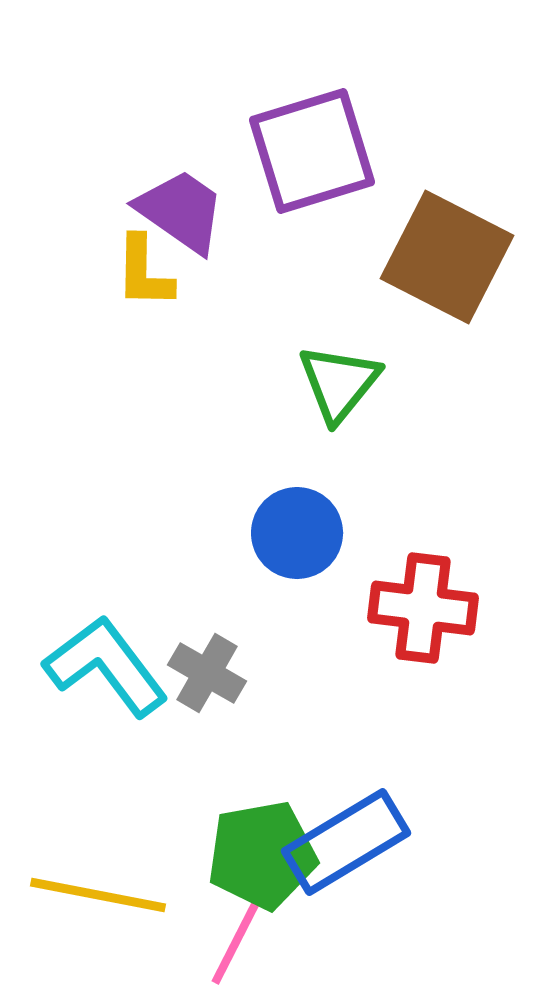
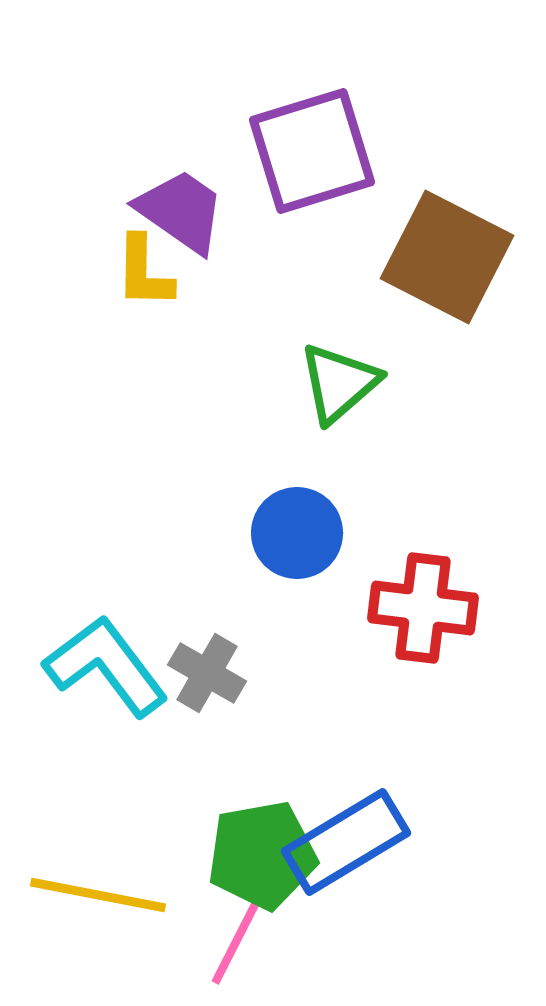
green triangle: rotated 10 degrees clockwise
